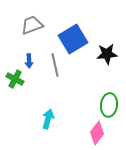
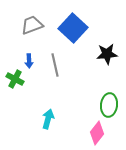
blue square: moved 11 px up; rotated 16 degrees counterclockwise
